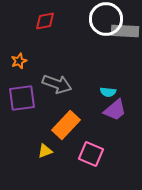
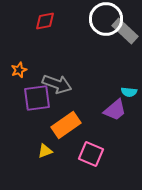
gray rectangle: rotated 40 degrees clockwise
orange star: moved 9 px down
cyan semicircle: moved 21 px right
purple square: moved 15 px right
orange rectangle: rotated 12 degrees clockwise
